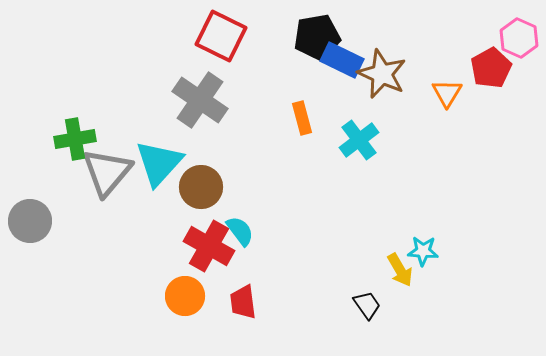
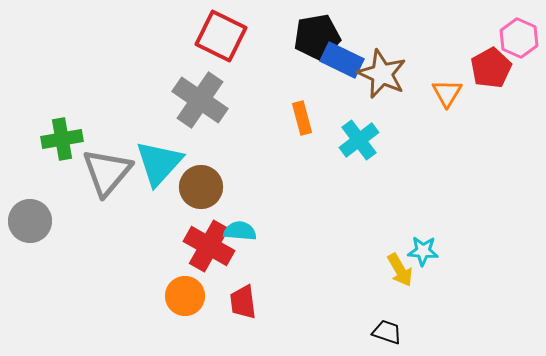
green cross: moved 13 px left
cyan semicircle: rotated 48 degrees counterclockwise
black trapezoid: moved 20 px right, 27 px down; rotated 36 degrees counterclockwise
